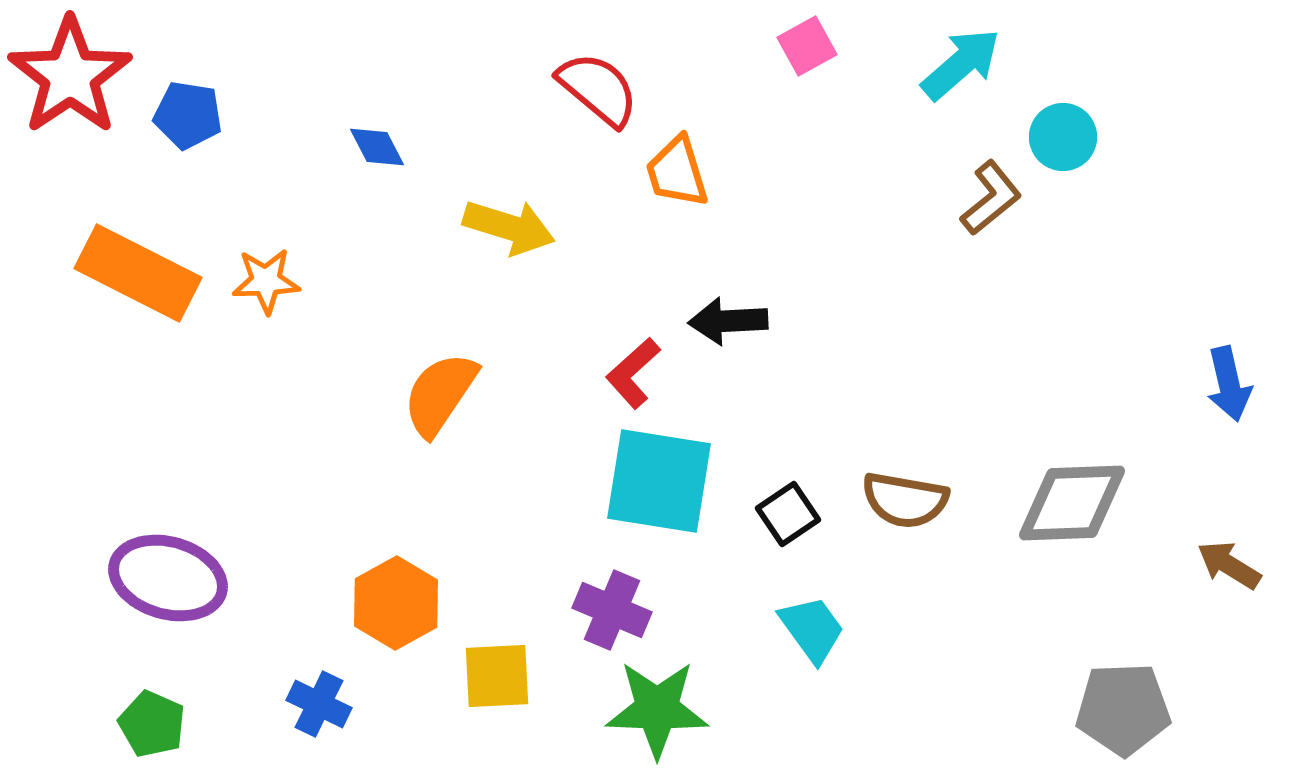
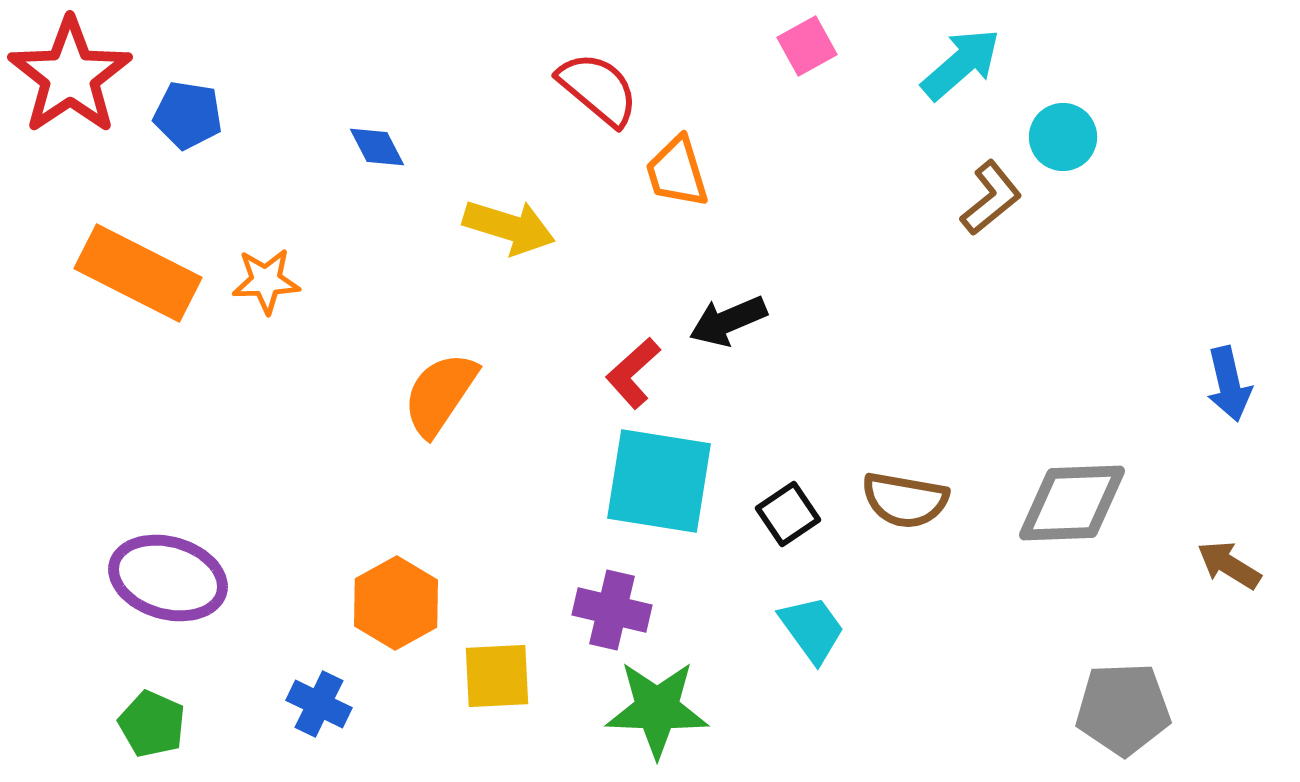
black arrow: rotated 20 degrees counterclockwise
purple cross: rotated 10 degrees counterclockwise
